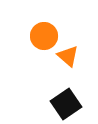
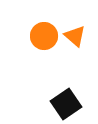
orange triangle: moved 7 px right, 20 px up
